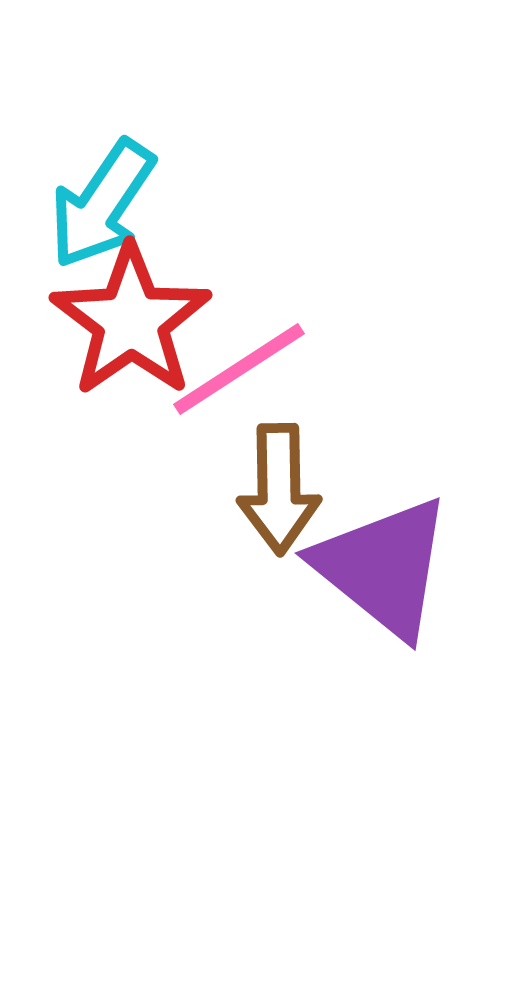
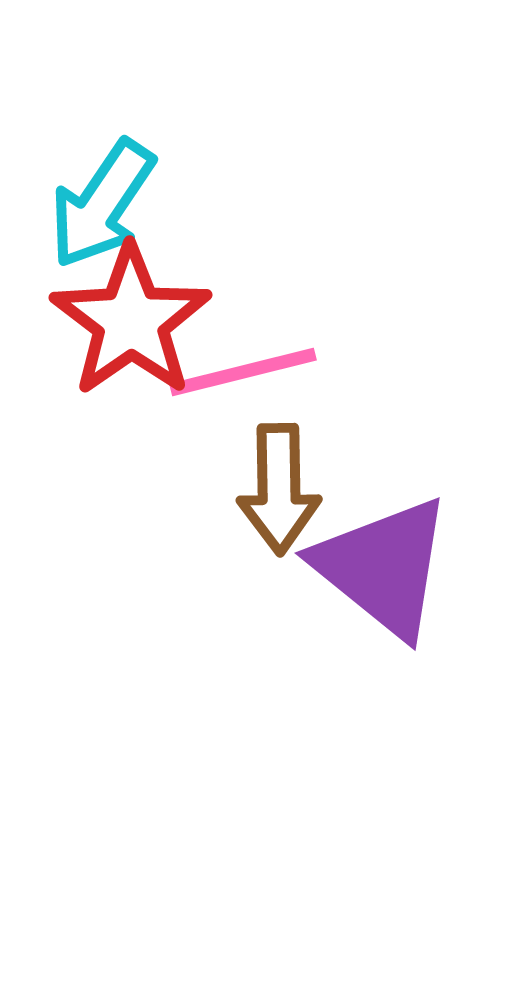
pink line: moved 4 px right, 3 px down; rotated 19 degrees clockwise
